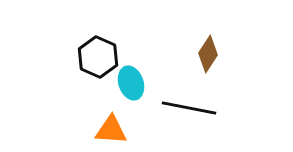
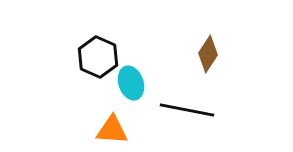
black line: moved 2 px left, 2 px down
orange triangle: moved 1 px right
